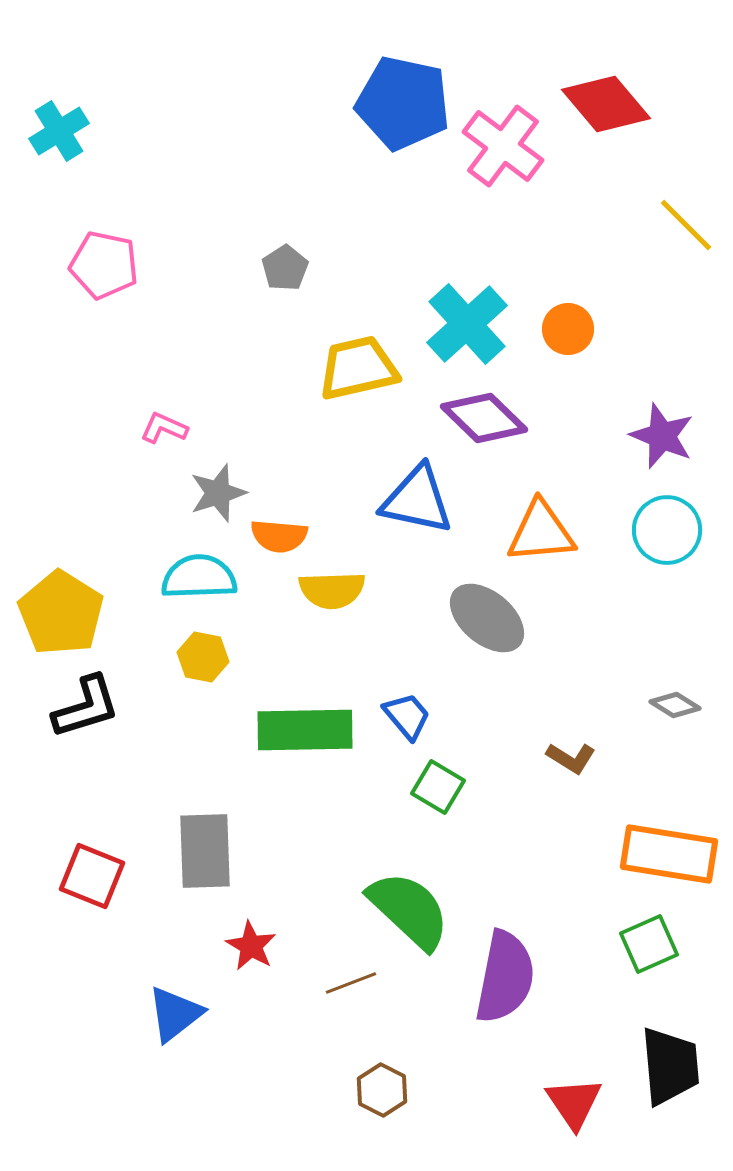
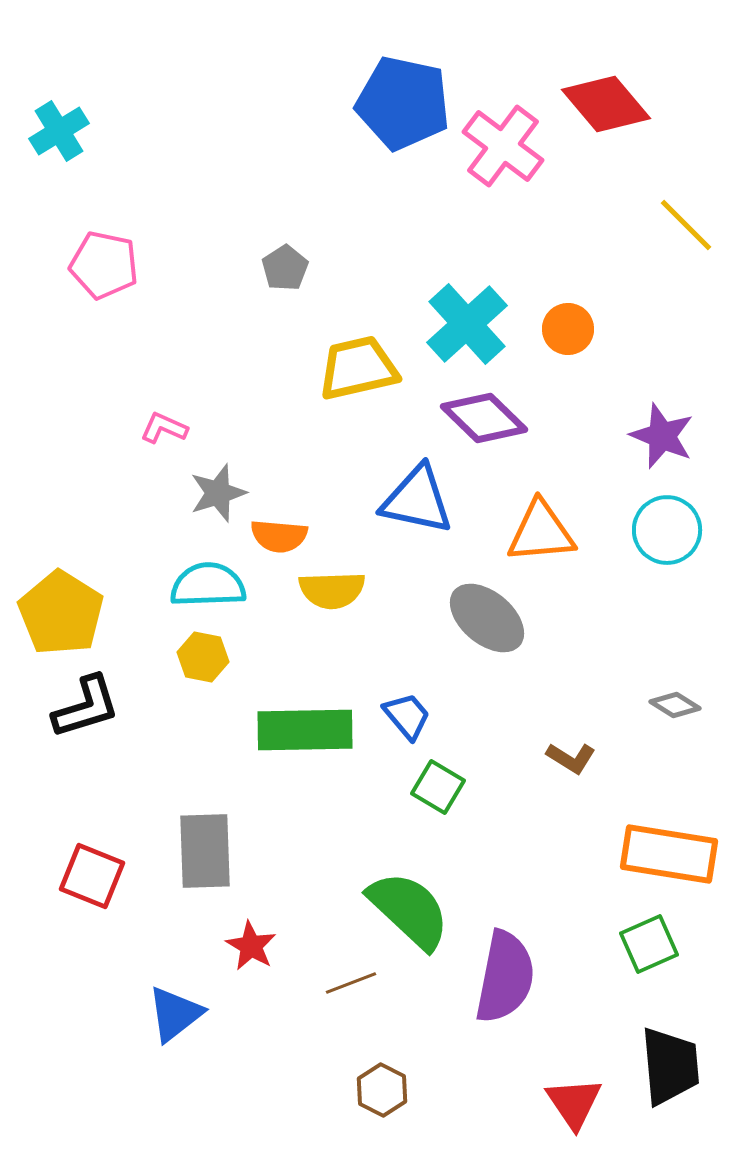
cyan semicircle at (199, 577): moved 9 px right, 8 px down
